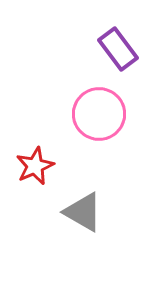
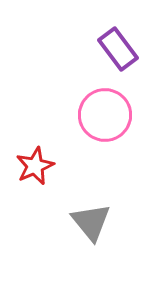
pink circle: moved 6 px right, 1 px down
gray triangle: moved 8 px right, 10 px down; rotated 21 degrees clockwise
